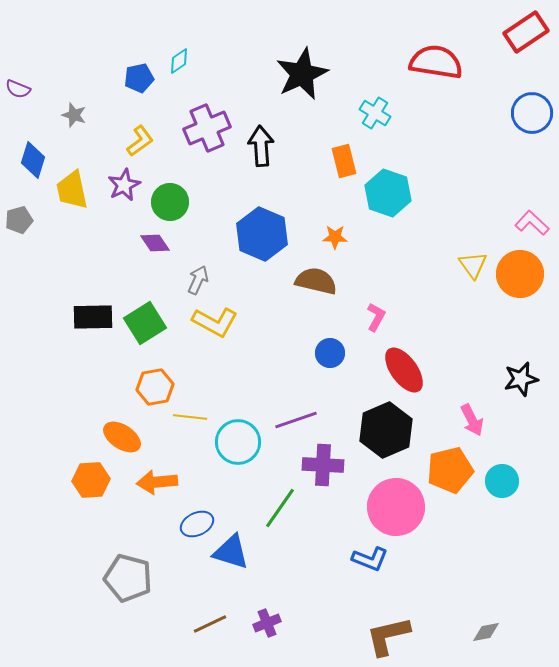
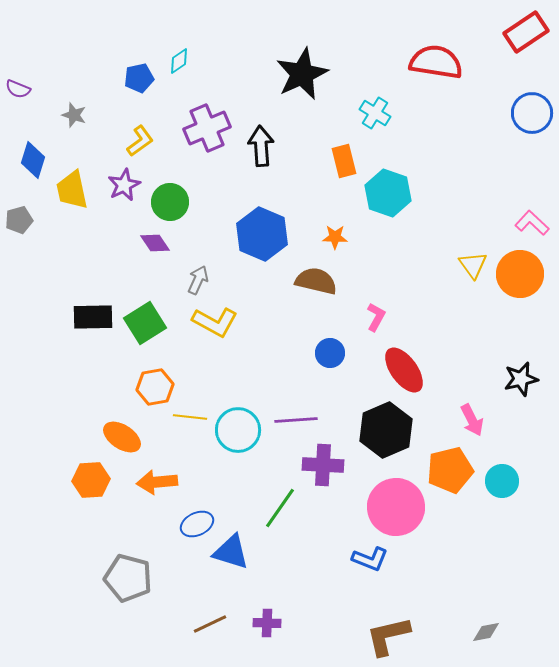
purple line at (296, 420): rotated 15 degrees clockwise
cyan circle at (238, 442): moved 12 px up
purple cross at (267, 623): rotated 24 degrees clockwise
